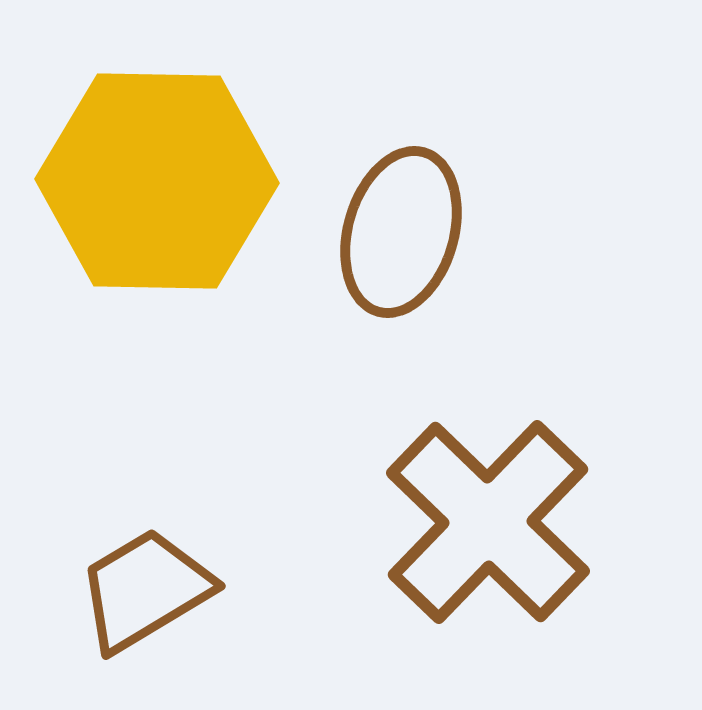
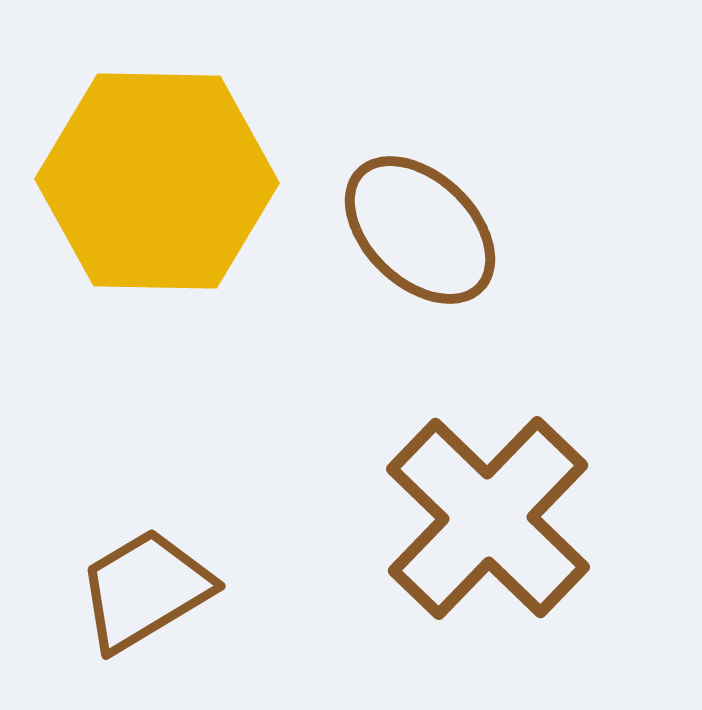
brown ellipse: moved 19 px right, 2 px up; rotated 62 degrees counterclockwise
brown cross: moved 4 px up
